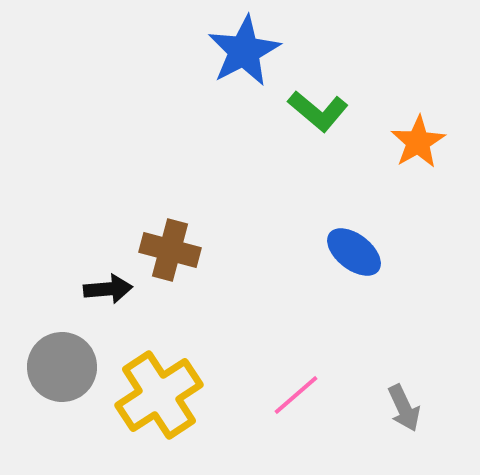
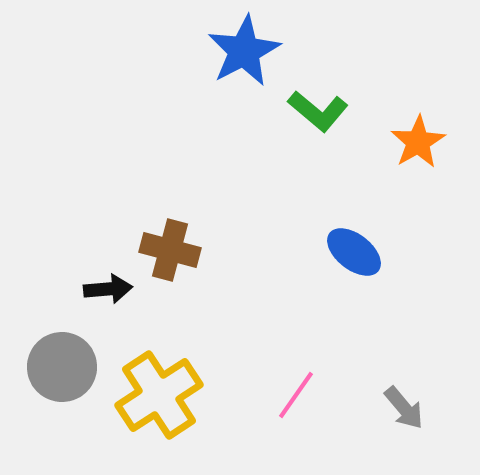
pink line: rotated 14 degrees counterclockwise
gray arrow: rotated 15 degrees counterclockwise
